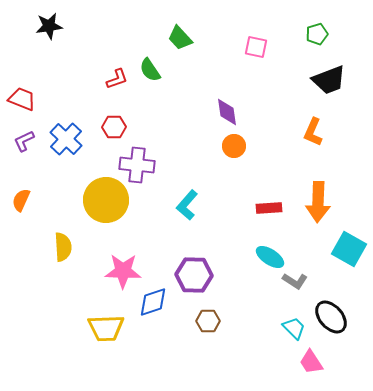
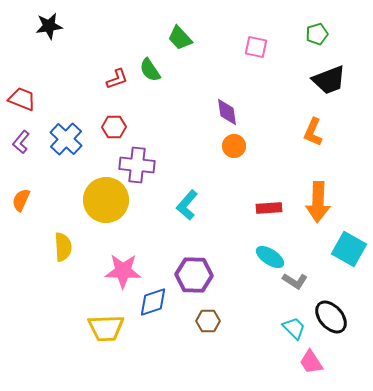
purple L-shape: moved 3 px left, 1 px down; rotated 25 degrees counterclockwise
